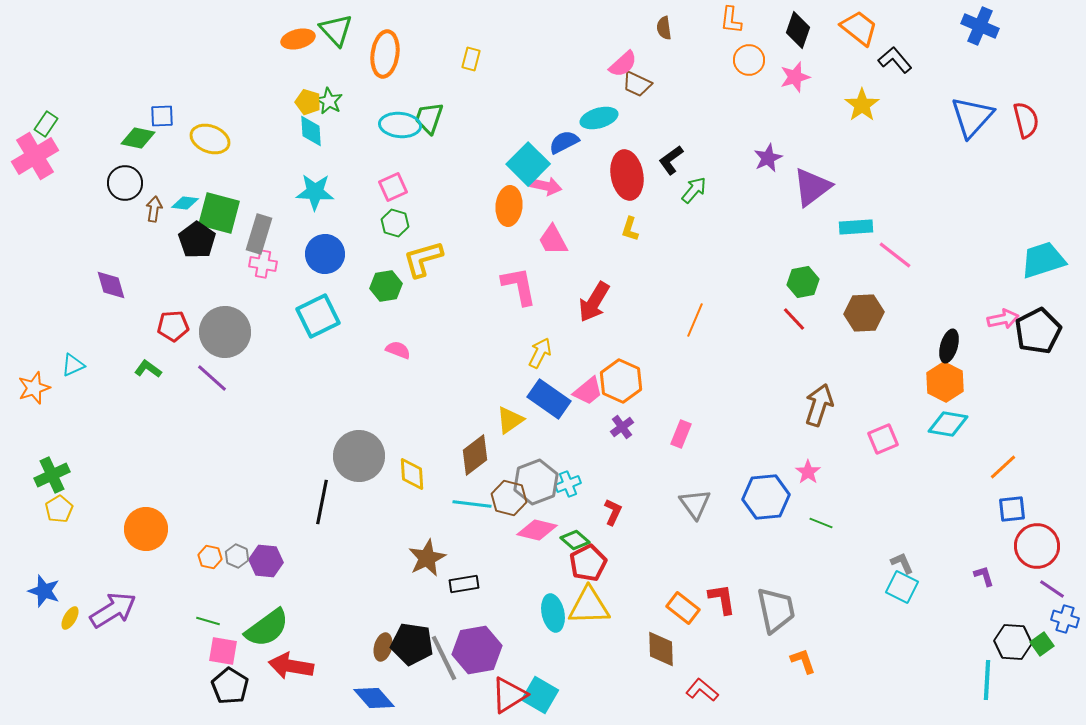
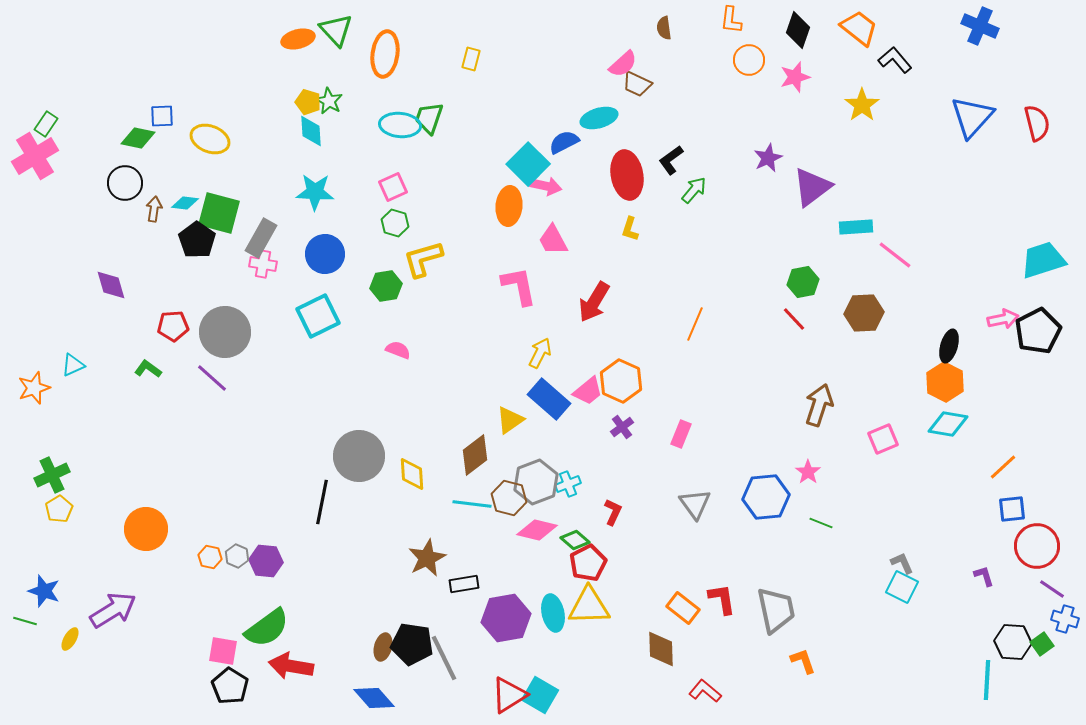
red semicircle at (1026, 120): moved 11 px right, 3 px down
gray rectangle at (259, 234): moved 2 px right, 4 px down; rotated 12 degrees clockwise
orange line at (695, 320): moved 4 px down
blue rectangle at (549, 399): rotated 6 degrees clockwise
yellow ellipse at (70, 618): moved 21 px down
green line at (208, 621): moved 183 px left
purple hexagon at (477, 650): moved 29 px right, 32 px up
red L-shape at (702, 690): moved 3 px right, 1 px down
